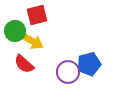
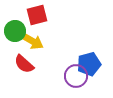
purple circle: moved 8 px right, 4 px down
